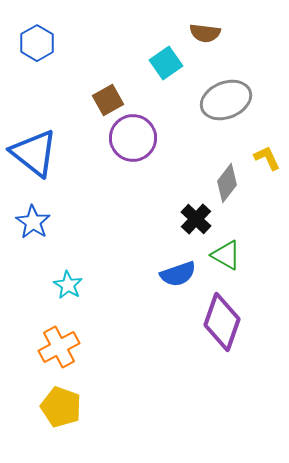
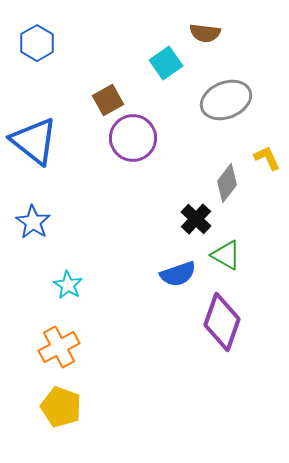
blue triangle: moved 12 px up
